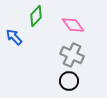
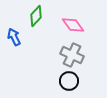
blue arrow: rotated 18 degrees clockwise
